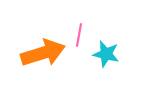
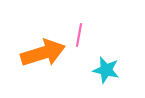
cyan star: moved 16 px down
